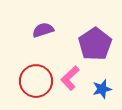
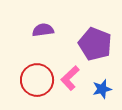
purple semicircle: rotated 10 degrees clockwise
purple pentagon: rotated 16 degrees counterclockwise
red circle: moved 1 px right, 1 px up
